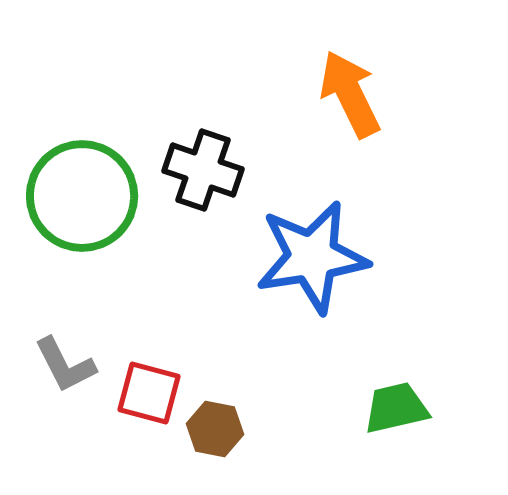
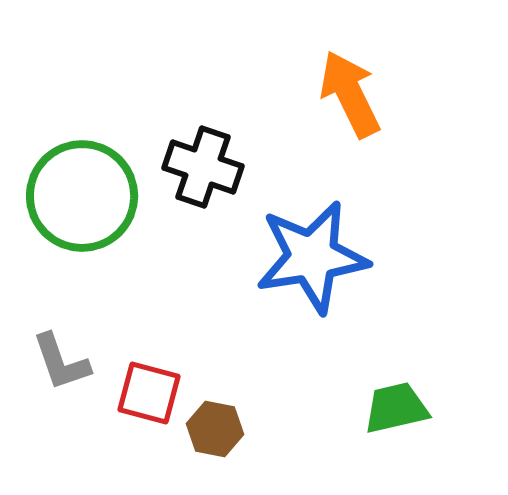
black cross: moved 3 px up
gray L-shape: moved 4 px left, 3 px up; rotated 8 degrees clockwise
